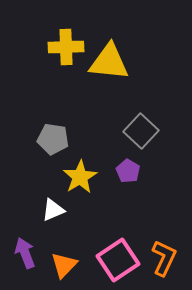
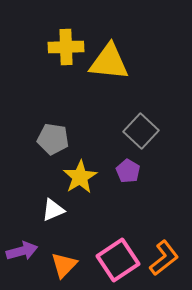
purple arrow: moved 3 px left, 2 px up; rotated 96 degrees clockwise
orange L-shape: rotated 27 degrees clockwise
